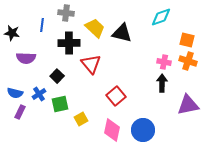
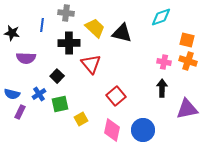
black arrow: moved 5 px down
blue semicircle: moved 3 px left, 1 px down
purple triangle: moved 1 px left, 4 px down
